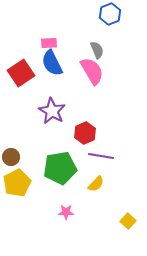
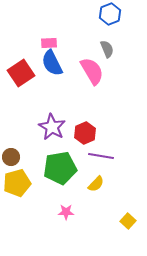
gray semicircle: moved 10 px right, 1 px up
purple star: moved 16 px down
yellow pentagon: rotated 12 degrees clockwise
